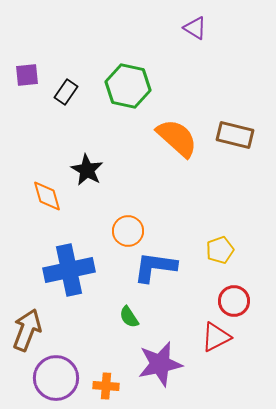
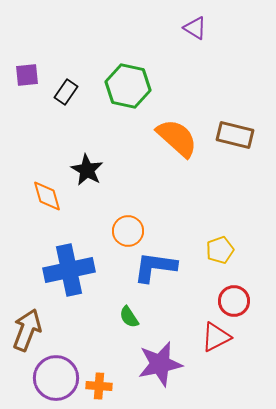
orange cross: moved 7 px left
